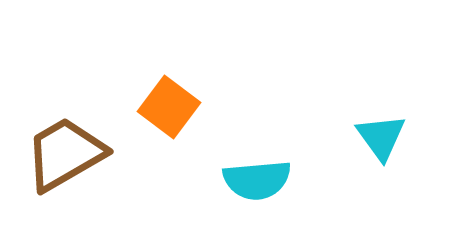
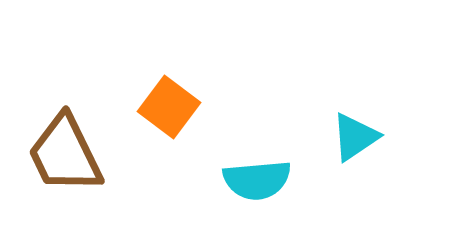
cyan triangle: moved 26 px left; rotated 32 degrees clockwise
brown trapezoid: rotated 86 degrees counterclockwise
